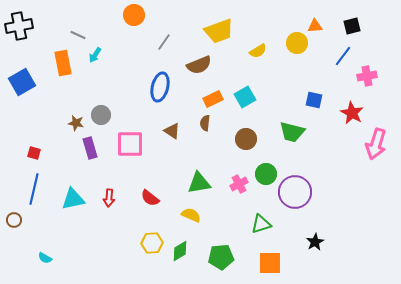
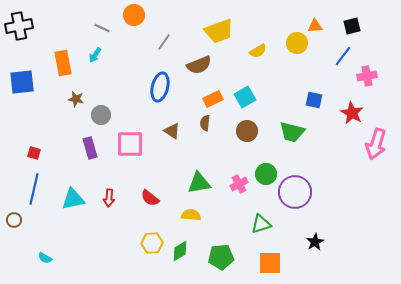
gray line at (78, 35): moved 24 px right, 7 px up
blue square at (22, 82): rotated 24 degrees clockwise
brown star at (76, 123): moved 24 px up
brown circle at (246, 139): moved 1 px right, 8 px up
yellow semicircle at (191, 215): rotated 18 degrees counterclockwise
